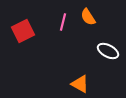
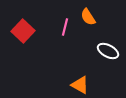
pink line: moved 2 px right, 5 px down
red square: rotated 20 degrees counterclockwise
orange triangle: moved 1 px down
